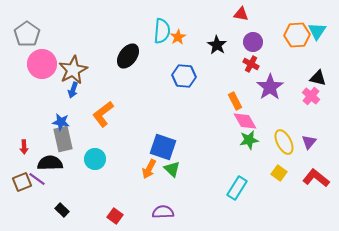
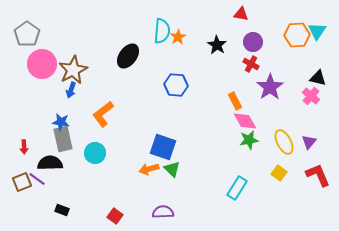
blue hexagon: moved 8 px left, 9 px down
blue arrow: moved 2 px left
cyan circle: moved 6 px up
orange arrow: rotated 48 degrees clockwise
red L-shape: moved 2 px right, 3 px up; rotated 28 degrees clockwise
black rectangle: rotated 24 degrees counterclockwise
